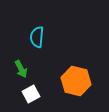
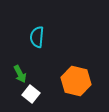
green arrow: moved 1 px left, 5 px down
white square: rotated 24 degrees counterclockwise
